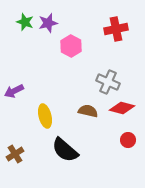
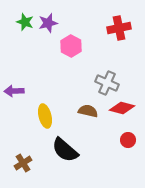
red cross: moved 3 px right, 1 px up
gray cross: moved 1 px left, 1 px down
purple arrow: rotated 24 degrees clockwise
brown cross: moved 8 px right, 9 px down
